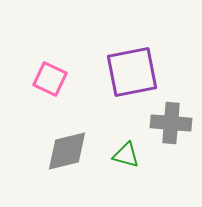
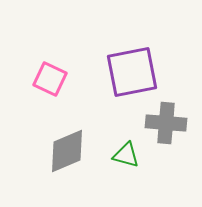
gray cross: moved 5 px left
gray diamond: rotated 9 degrees counterclockwise
